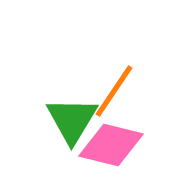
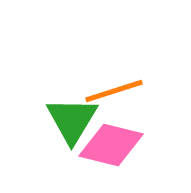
orange line: rotated 38 degrees clockwise
